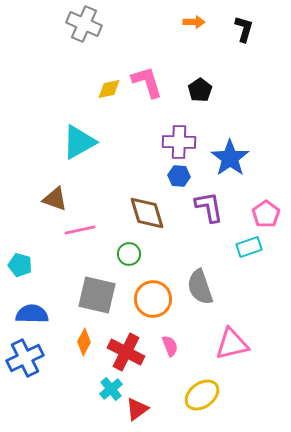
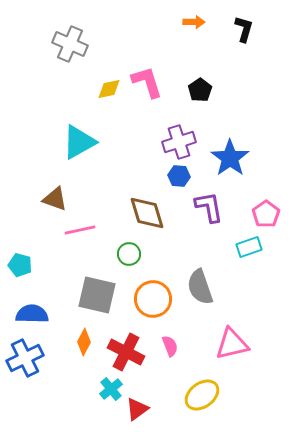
gray cross: moved 14 px left, 20 px down
purple cross: rotated 20 degrees counterclockwise
